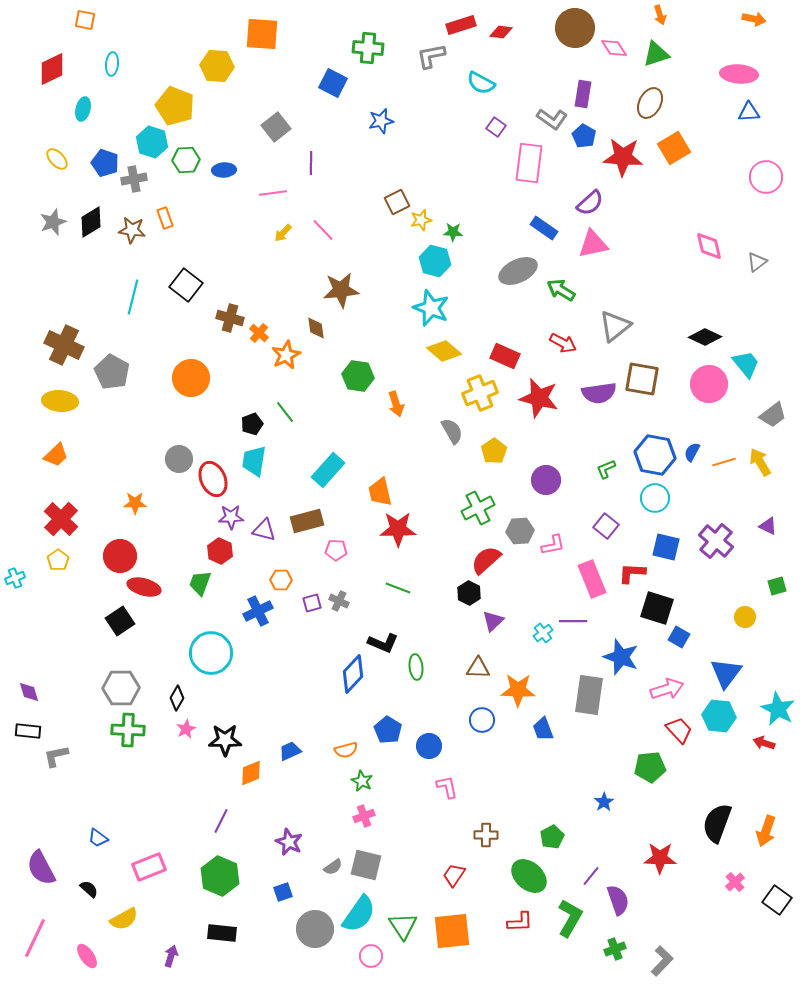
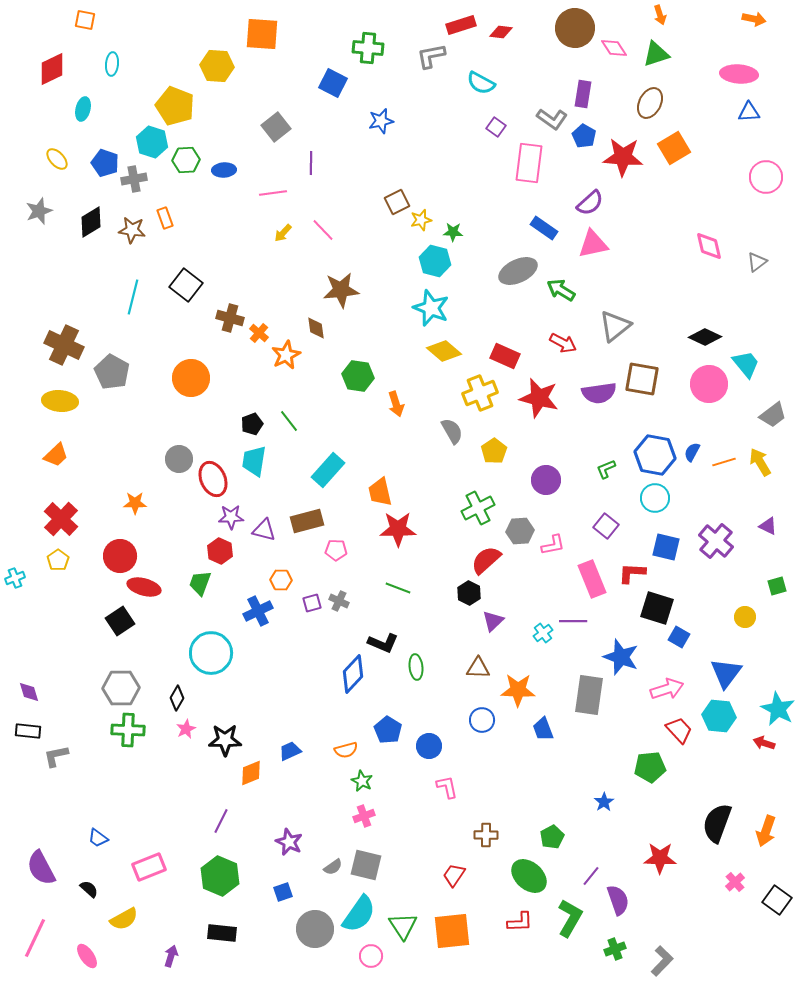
gray star at (53, 222): moved 14 px left, 11 px up
green line at (285, 412): moved 4 px right, 9 px down
